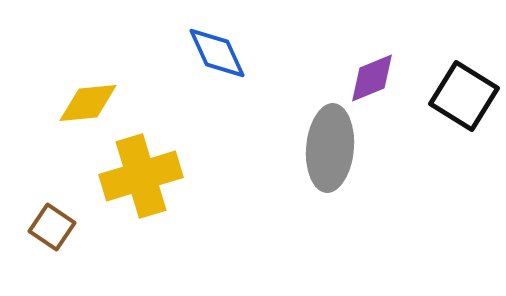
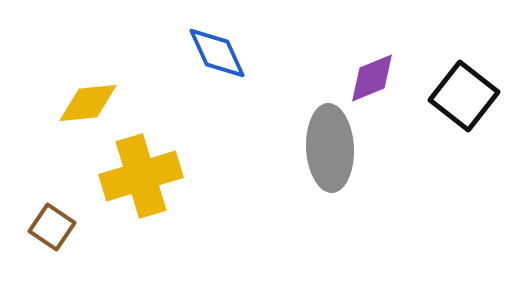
black square: rotated 6 degrees clockwise
gray ellipse: rotated 8 degrees counterclockwise
